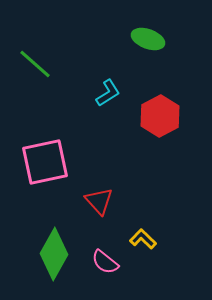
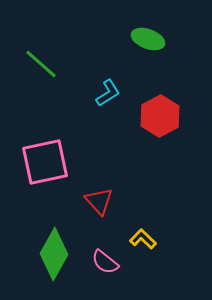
green line: moved 6 px right
